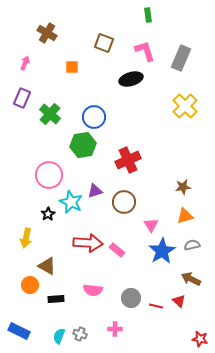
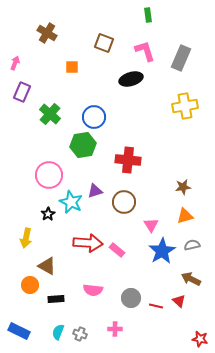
pink arrow: moved 10 px left
purple rectangle: moved 6 px up
yellow cross: rotated 35 degrees clockwise
red cross: rotated 30 degrees clockwise
cyan semicircle: moved 1 px left, 4 px up
